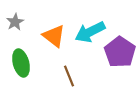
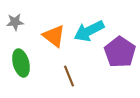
gray star: rotated 24 degrees clockwise
cyan arrow: moved 1 px left, 1 px up
